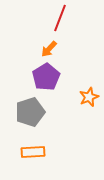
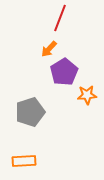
purple pentagon: moved 18 px right, 5 px up
orange star: moved 2 px left, 2 px up; rotated 18 degrees clockwise
orange rectangle: moved 9 px left, 9 px down
